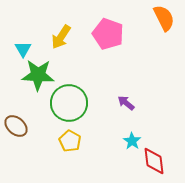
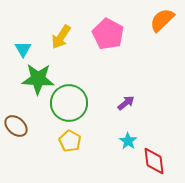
orange semicircle: moved 2 px left, 2 px down; rotated 108 degrees counterclockwise
pink pentagon: rotated 8 degrees clockwise
green star: moved 4 px down
purple arrow: rotated 102 degrees clockwise
cyan star: moved 4 px left
